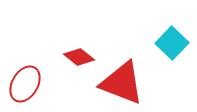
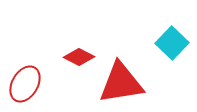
red diamond: rotated 12 degrees counterclockwise
red triangle: moved 1 px left; rotated 30 degrees counterclockwise
